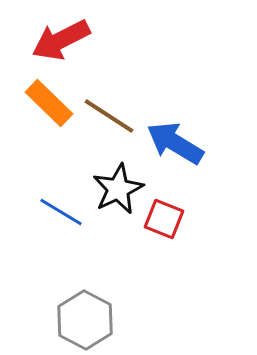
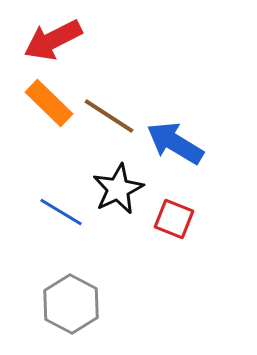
red arrow: moved 8 px left
red square: moved 10 px right
gray hexagon: moved 14 px left, 16 px up
